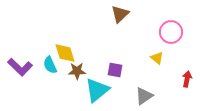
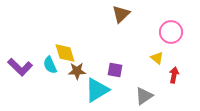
brown triangle: moved 1 px right
red arrow: moved 13 px left, 4 px up
cyan triangle: rotated 8 degrees clockwise
